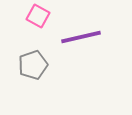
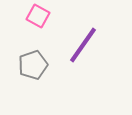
purple line: moved 2 px right, 8 px down; rotated 42 degrees counterclockwise
